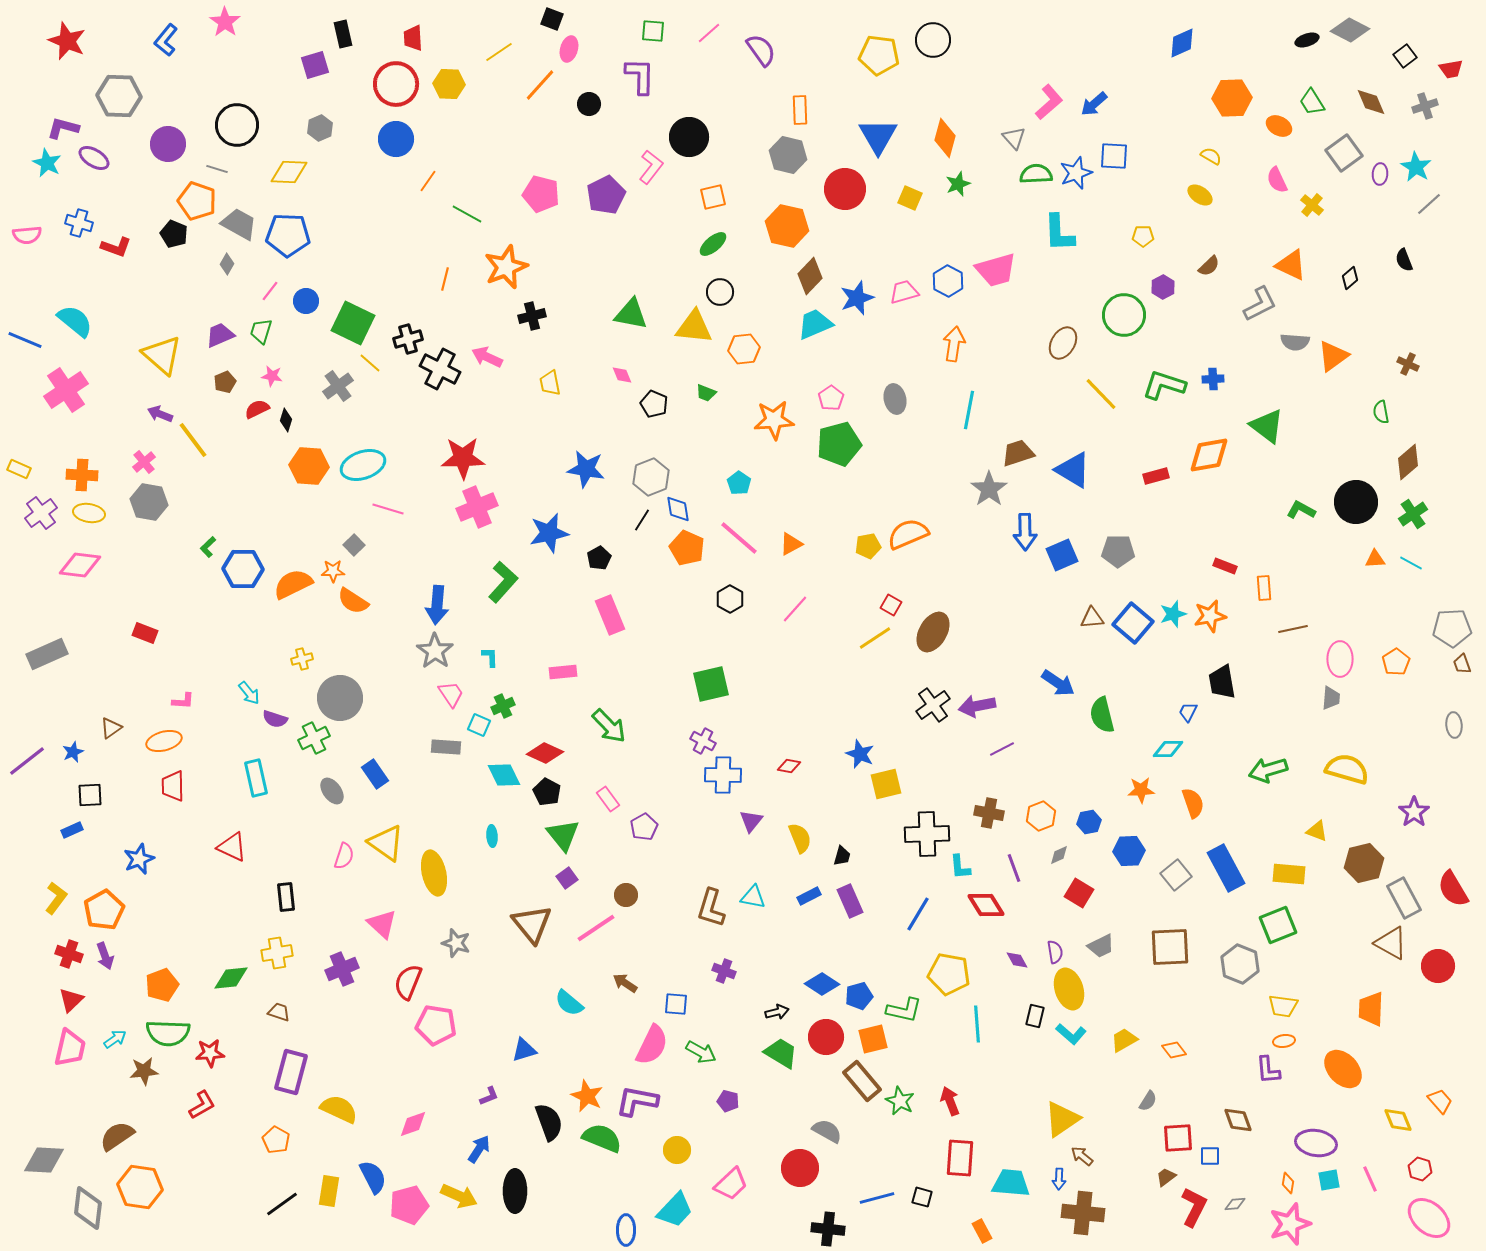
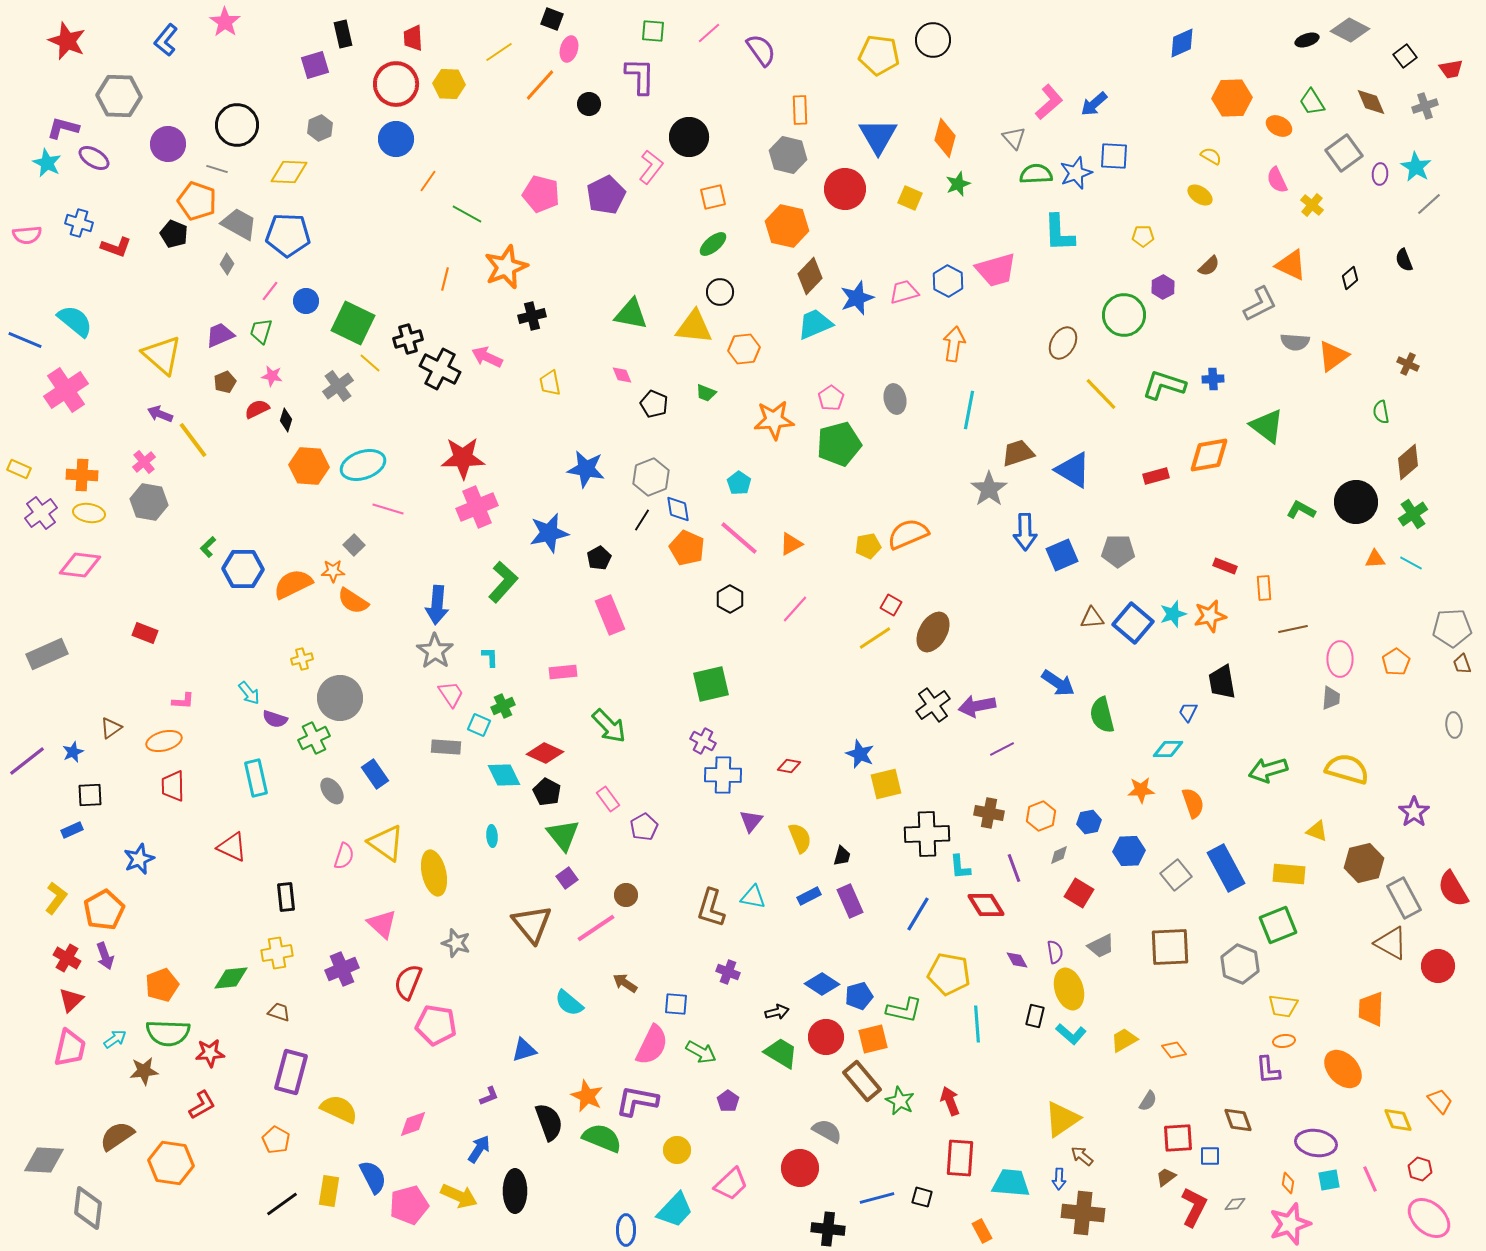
red cross at (69, 954): moved 2 px left, 4 px down; rotated 12 degrees clockwise
purple cross at (724, 971): moved 4 px right, 1 px down
purple pentagon at (728, 1101): rotated 20 degrees clockwise
orange hexagon at (140, 1187): moved 31 px right, 24 px up
